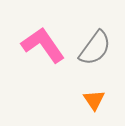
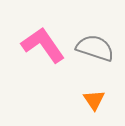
gray semicircle: rotated 108 degrees counterclockwise
